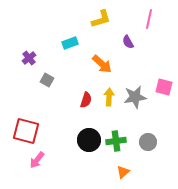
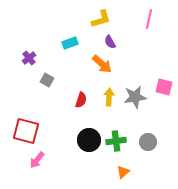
purple semicircle: moved 18 px left
red semicircle: moved 5 px left
